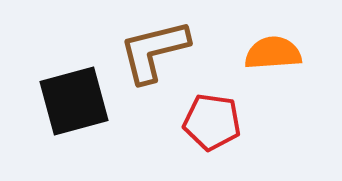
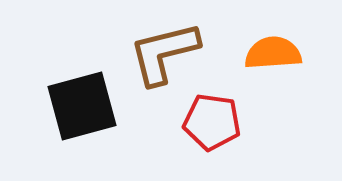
brown L-shape: moved 10 px right, 2 px down
black square: moved 8 px right, 5 px down
